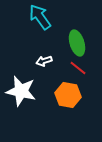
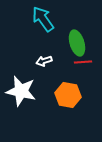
cyan arrow: moved 3 px right, 2 px down
red line: moved 5 px right, 6 px up; rotated 42 degrees counterclockwise
